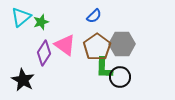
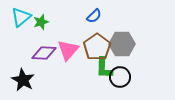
pink triangle: moved 3 px right, 5 px down; rotated 35 degrees clockwise
purple diamond: rotated 60 degrees clockwise
